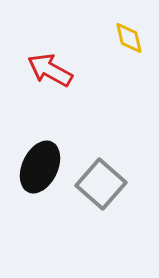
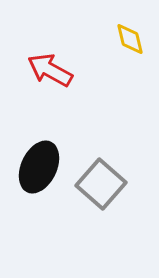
yellow diamond: moved 1 px right, 1 px down
black ellipse: moved 1 px left
